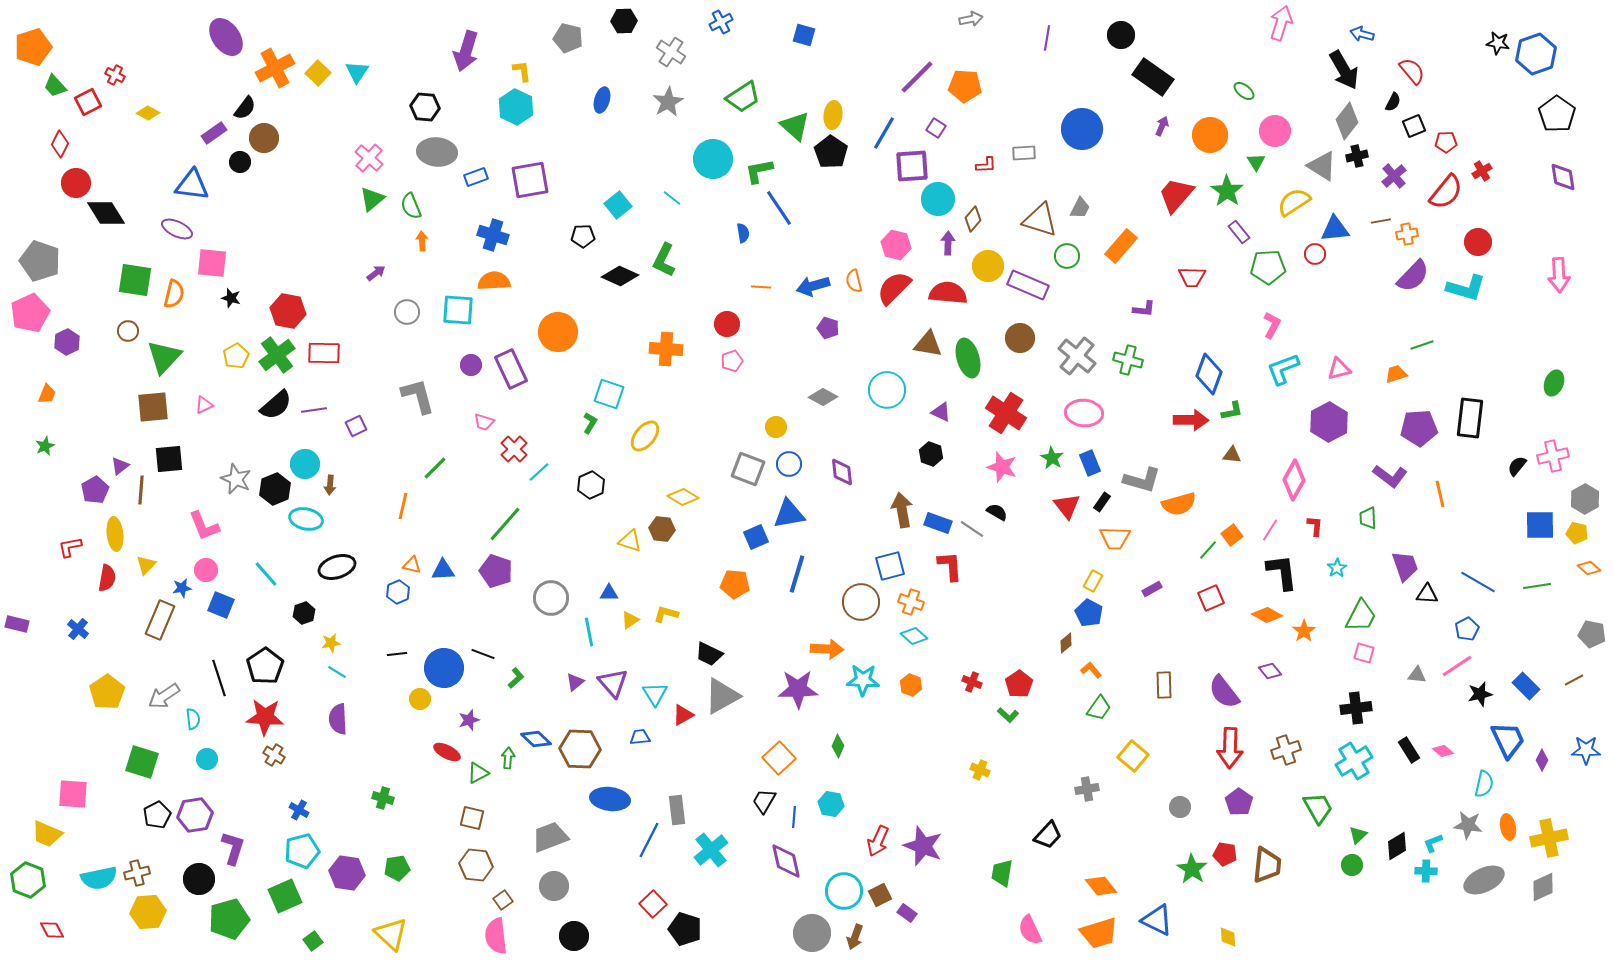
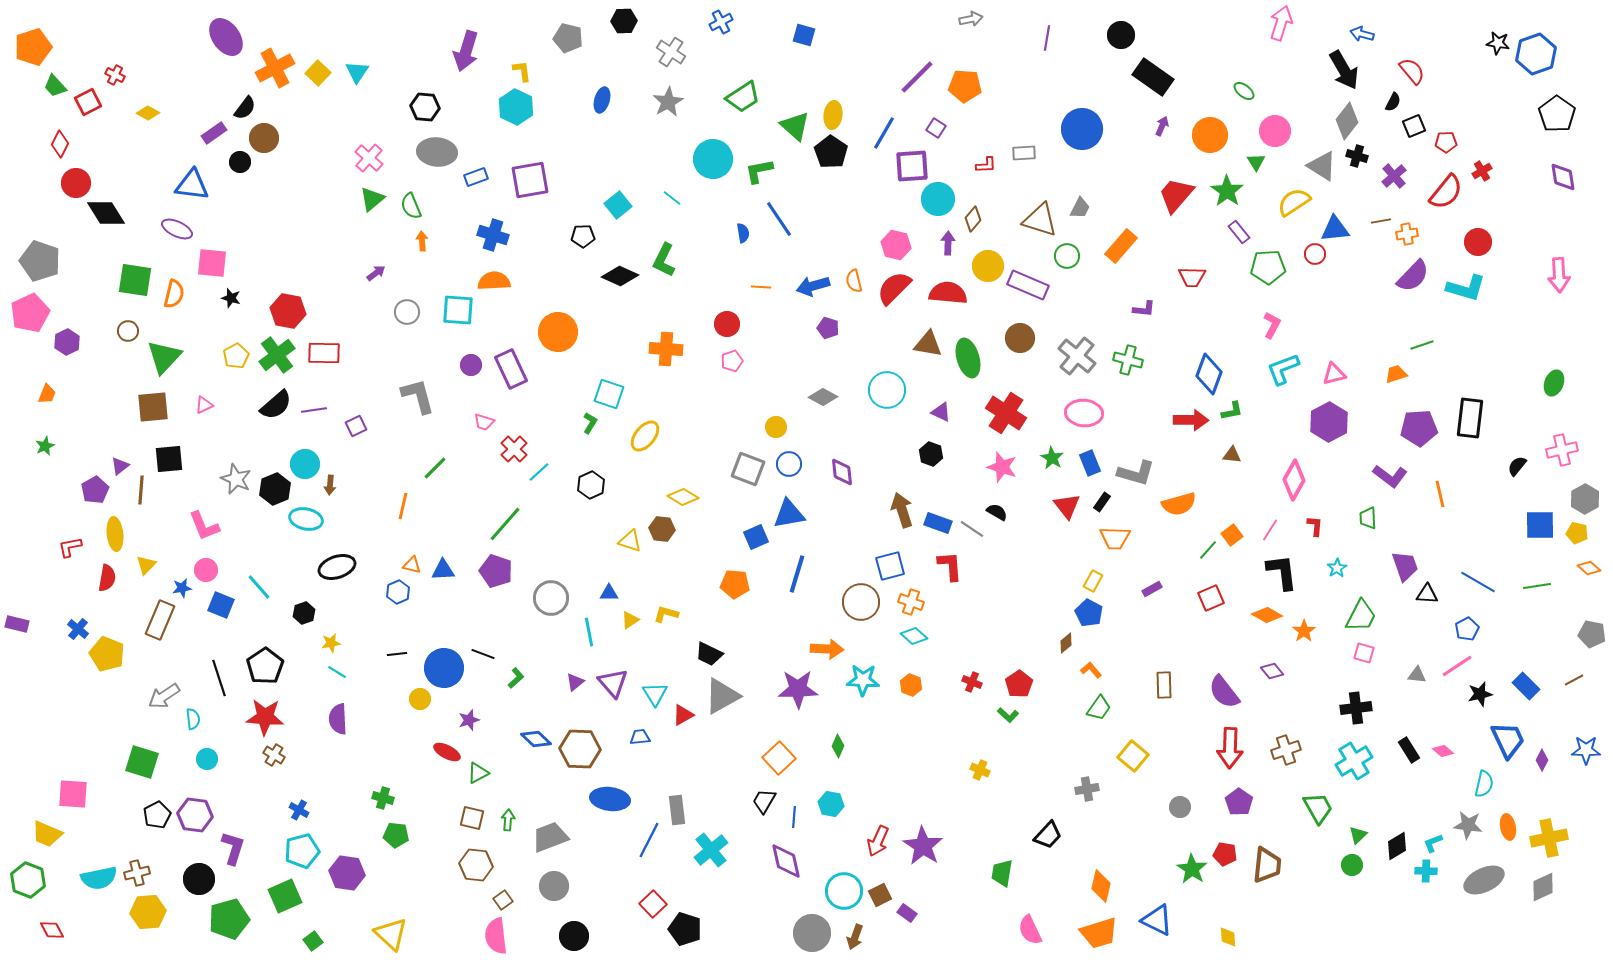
black cross at (1357, 156): rotated 30 degrees clockwise
blue line at (779, 208): moved 11 px down
pink triangle at (1339, 369): moved 5 px left, 5 px down
pink cross at (1553, 456): moved 9 px right, 6 px up
gray L-shape at (1142, 480): moved 6 px left, 7 px up
brown arrow at (902, 510): rotated 8 degrees counterclockwise
cyan line at (266, 574): moved 7 px left, 13 px down
purple diamond at (1270, 671): moved 2 px right
yellow pentagon at (107, 692): moved 38 px up; rotated 16 degrees counterclockwise
green arrow at (508, 758): moved 62 px down
purple hexagon at (195, 815): rotated 16 degrees clockwise
purple star at (923, 846): rotated 12 degrees clockwise
green pentagon at (397, 868): moved 1 px left, 33 px up; rotated 15 degrees clockwise
orange diamond at (1101, 886): rotated 52 degrees clockwise
